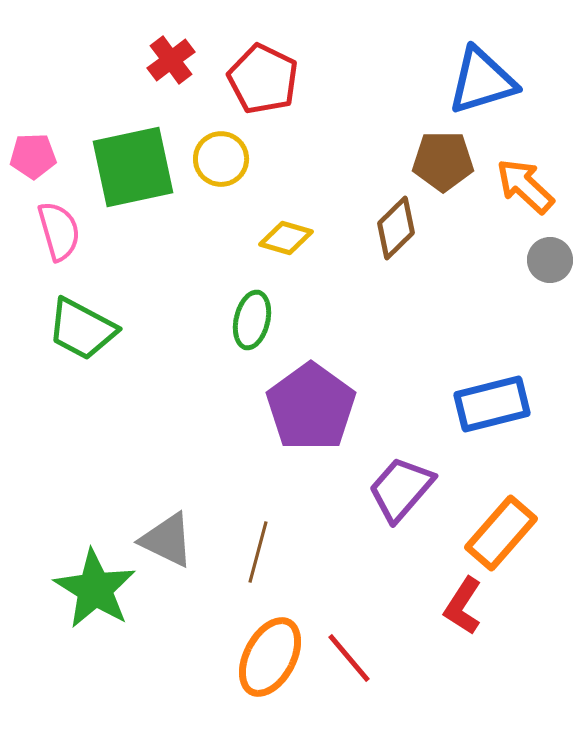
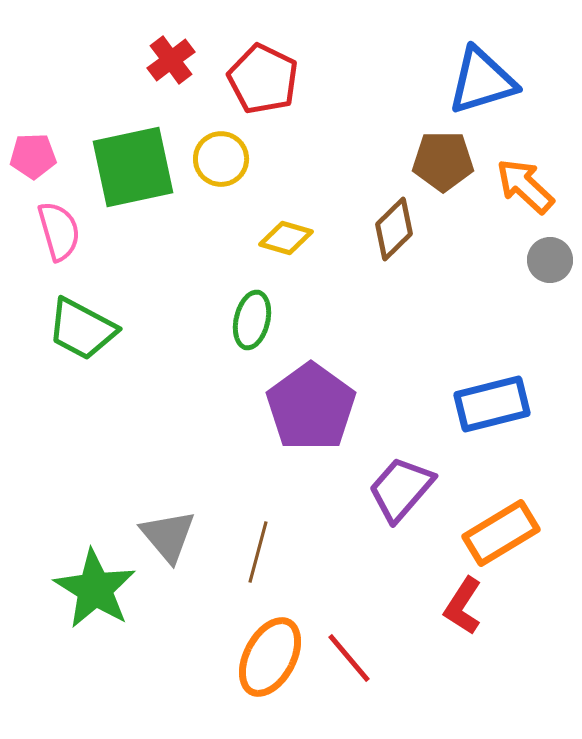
brown diamond: moved 2 px left, 1 px down
orange rectangle: rotated 18 degrees clockwise
gray triangle: moved 1 px right, 4 px up; rotated 24 degrees clockwise
